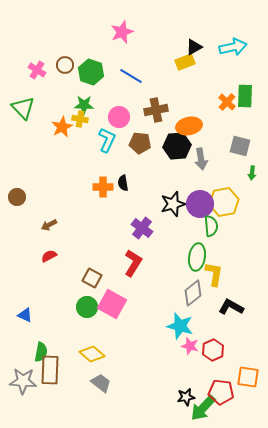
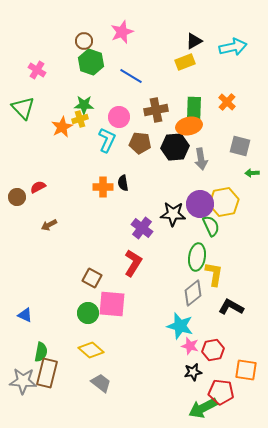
black triangle at (194, 47): moved 6 px up
brown circle at (65, 65): moved 19 px right, 24 px up
green hexagon at (91, 72): moved 10 px up
green rectangle at (245, 96): moved 51 px left, 12 px down
yellow cross at (80, 119): rotated 28 degrees counterclockwise
black hexagon at (177, 146): moved 2 px left, 1 px down
green arrow at (252, 173): rotated 80 degrees clockwise
black star at (173, 204): moved 10 px down; rotated 20 degrees clockwise
green semicircle at (211, 226): rotated 20 degrees counterclockwise
red semicircle at (49, 256): moved 11 px left, 69 px up
pink square at (112, 304): rotated 24 degrees counterclockwise
green circle at (87, 307): moved 1 px right, 6 px down
red hexagon at (213, 350): rotated 15 degrees clockwise
yellow diamond at (92, 354): moved 1 px left, 4 px up
brown rectangle at (50, 370): moved 3 px left, 3 px down; rotated 12 degrees clockwise
orange square at (248, 377): moved 2 px left, 7 px up
black star at (186, 397): moved 7 px right, 25 px up
green arrow at (203, 408): rotated 20 degrees clockwise
